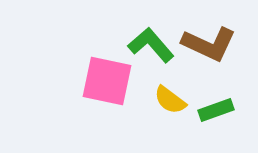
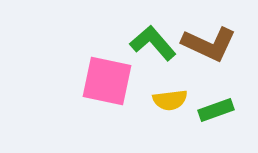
green L-shape: moved 2 px right, 2 px up
yellow semicircle: rotated 44 degrees counterclockwise
